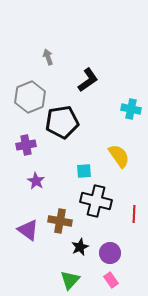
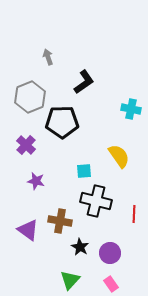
black L-shape: moved 4 px left, 2 px down
black pentagon: rotated 8 degrees clockwise
purple cross: rotated 36 degrees counterclockwise
purple star: rotated 18 degrees counterclockwise
black star: rotated 18 degrees counterclockwise
pink rectangle: moved 4 px down
